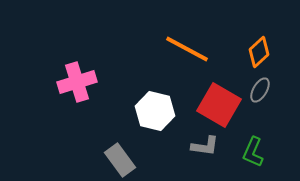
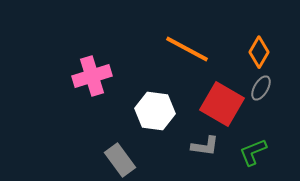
orange diamond: rotated 16 degrees counterclockwise
pink cross: moved 15 px right, 6 px up
gray ellipse: moved 1 px right, 2 px up
red square: moved 3 px right, 1 px up
white hexagon: rotated 6 degrees counterclockwise
green L-shape: rotated 44 degrees clockwise
